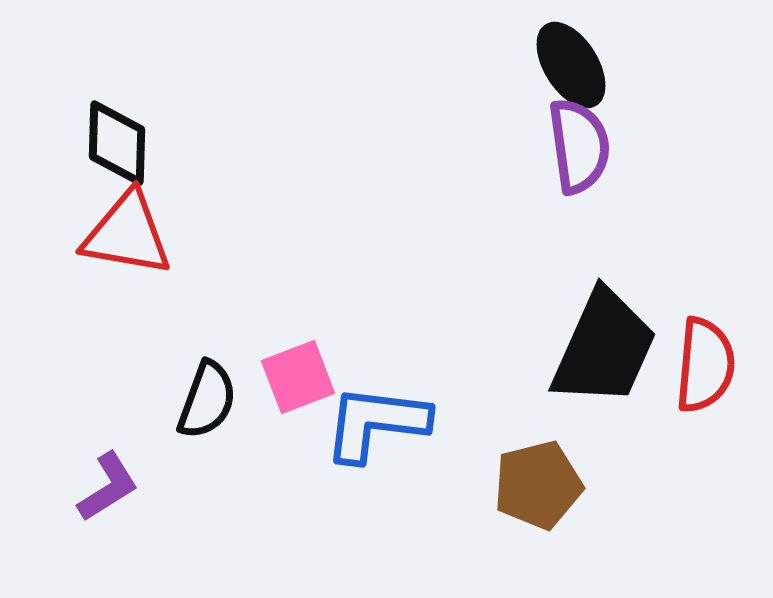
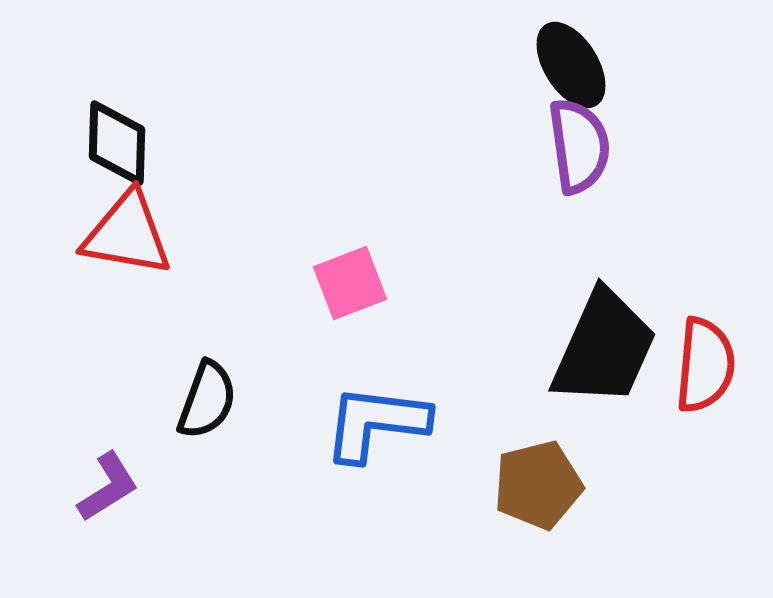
pink square: moved 52 px right, 94 px up
